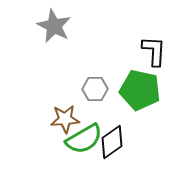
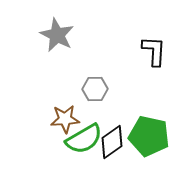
gray star: moved 3 px right, 9 px down
green pentagon: moved 9 px right, 46 px down
